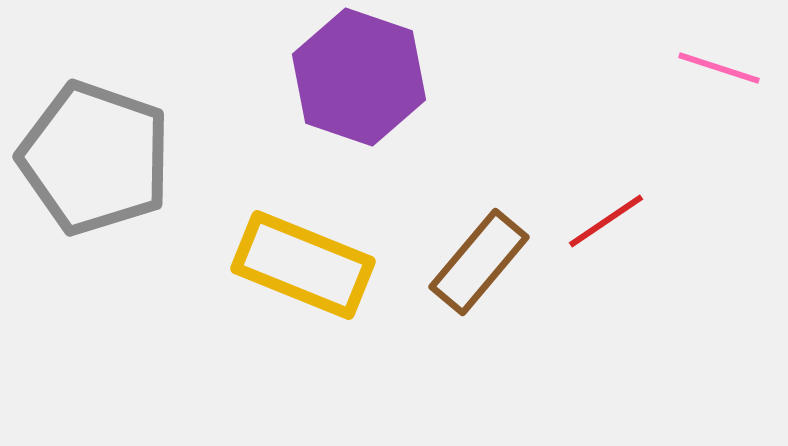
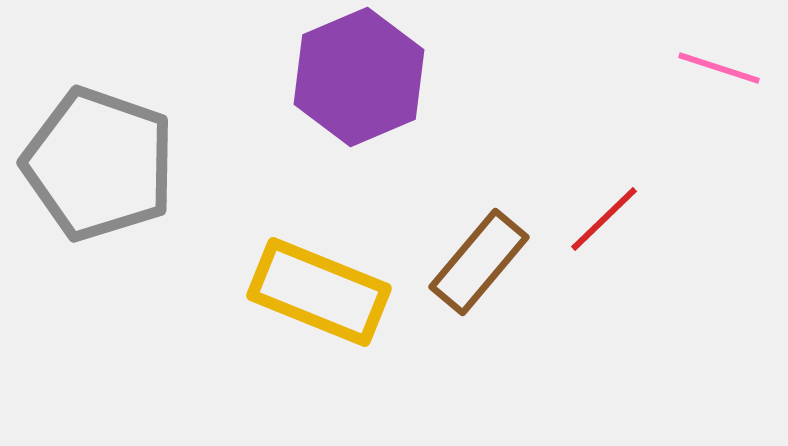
purple hexagon: rotated 18 degrees clockwise
gray pentagon: moved 4 px right, 6 px down
red line: moved 2 px left, 2 px up; rotated 10 degrees counterclockwise
yellow rectangle: moved 16 px right, 27 px down
